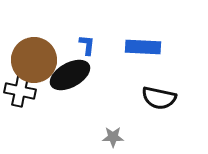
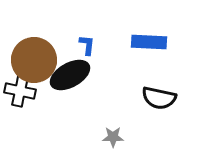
blue rectangle: moved 6 px right, 5 px up
